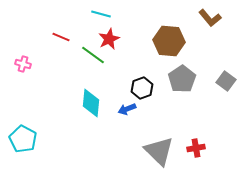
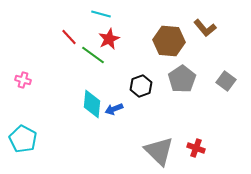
brown L-shape: moved 5 px left, 10 px down
red line: moved 8 px right; rotated 24 degrees clockwise
pink cross: moved 16 px down
black hexagon: moved 1 px left, 2 px up
cyan diamond: moved 1 px right, 1 px down
blue arrow: moved 13 px left
red cross: rotated 30 degrees clockwise
